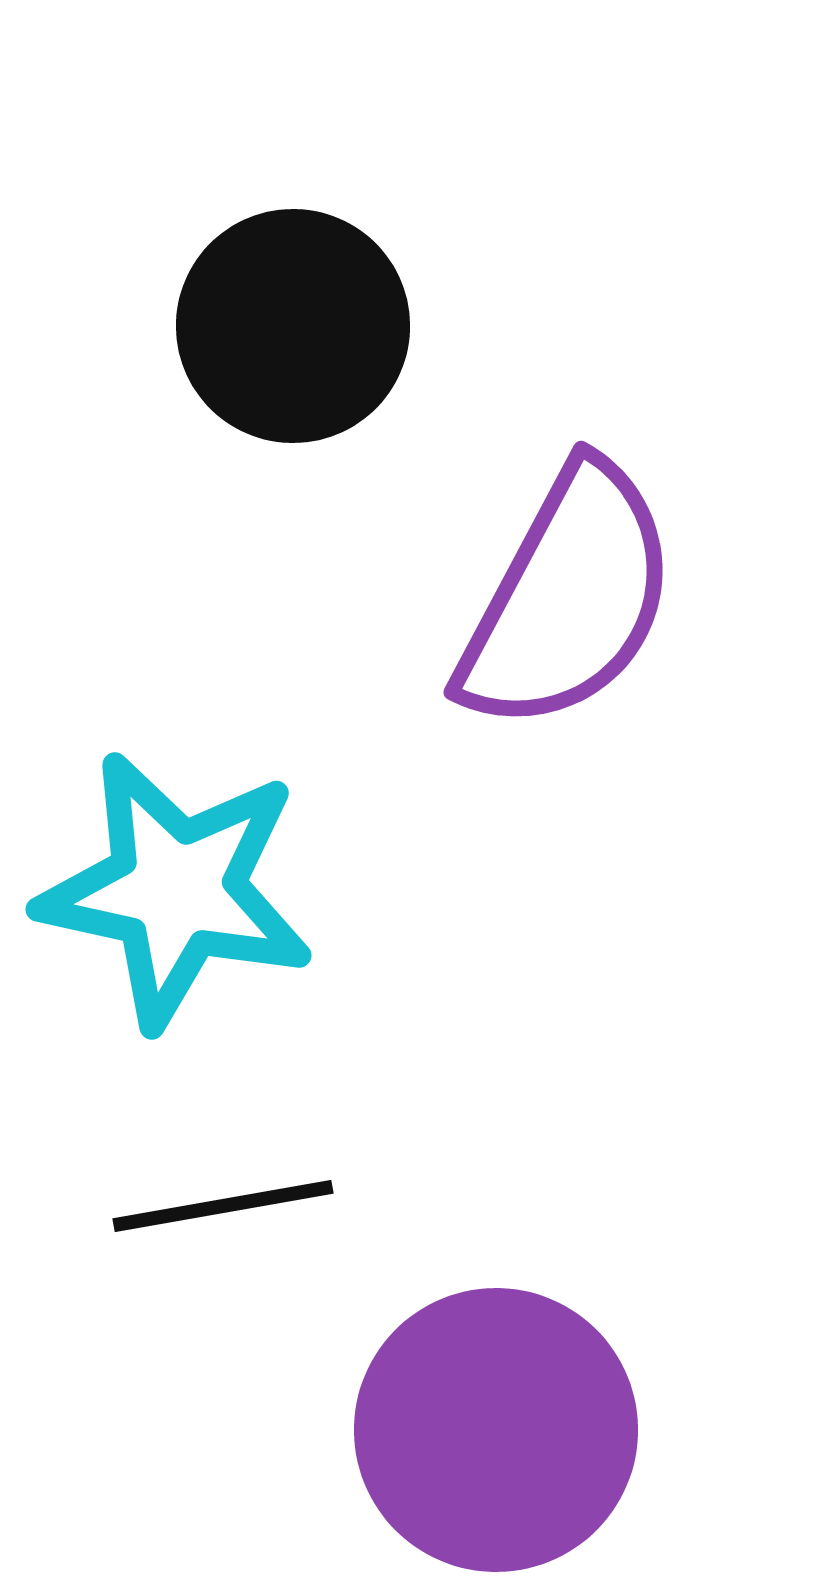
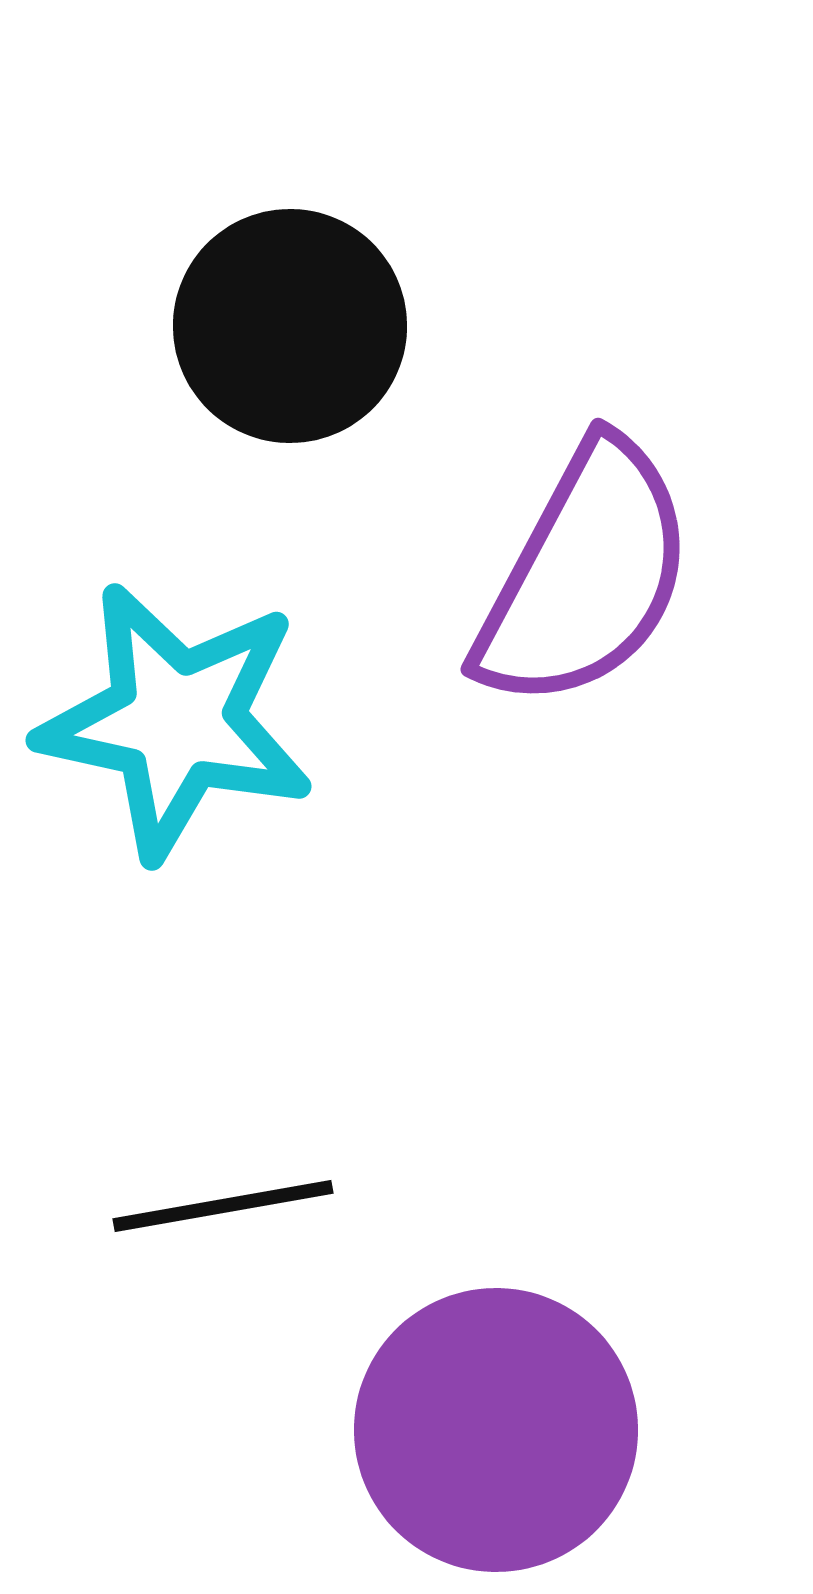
black circle: moved 3 px left
purple semicircle: moved 17 px right, 23 px up
cyan star: moved 169 px up
